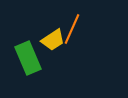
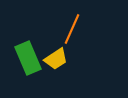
yellow trapezoid: moved 3 px right, 19 px down
